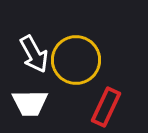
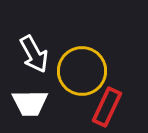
yellow circle: moved 6 px right, 11 px down
red rectangle: moved 1 px right
